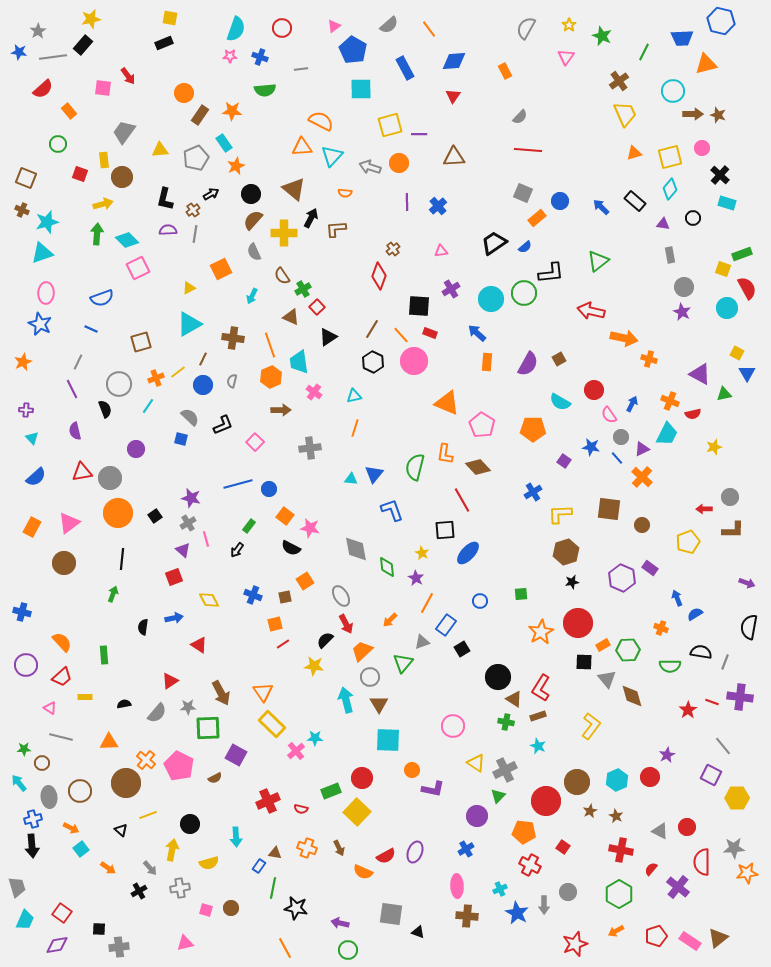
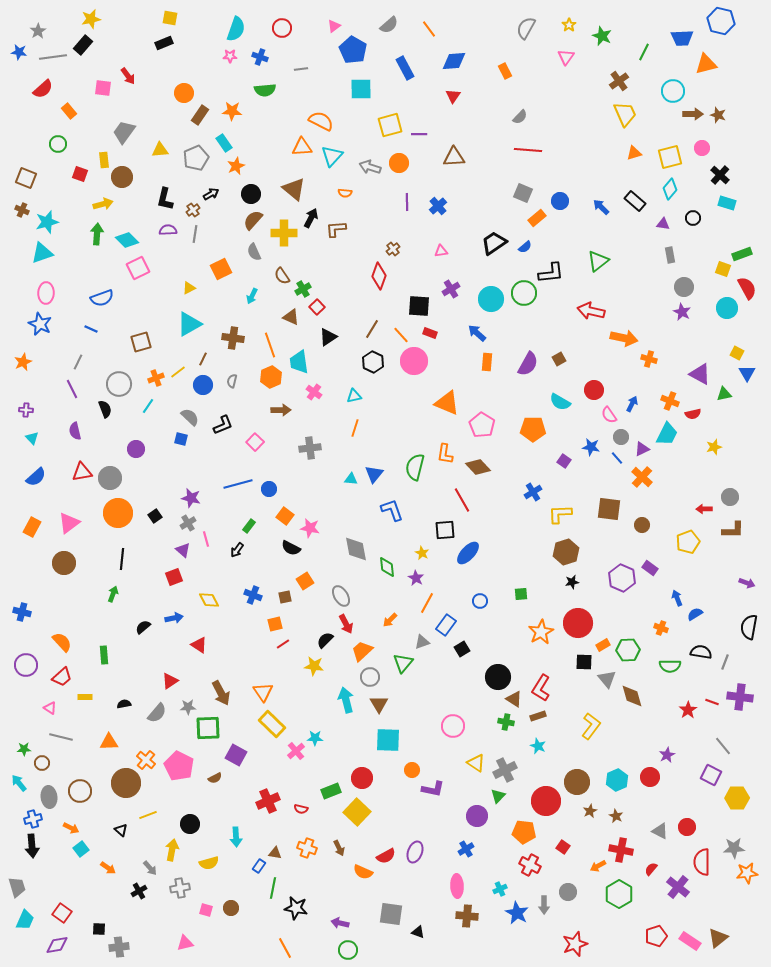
black semicircle at (143, 627): rotated 42 degrees clockwise
orange arrow at (616, 931): moved 18 px left, 65 px up
